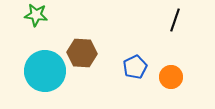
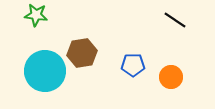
black line: rotated 75 degrees counterclockwise
brown hexagon: rotated 12 degrees counterclockwise
blue pentagon: moved 2 px left, 2 px up; rotated 25 degrees clockwise
